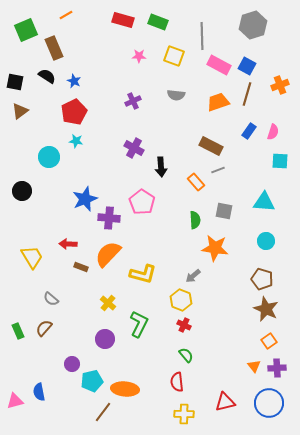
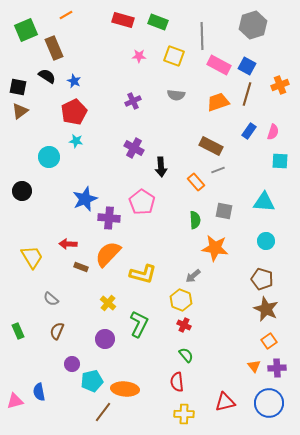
black square at (15, 82): moved 3 px right, 5 px down
brown semicircle at (44, 328): moved 13 px right, 3 px down; rotated 18 degrees counterclockwise
